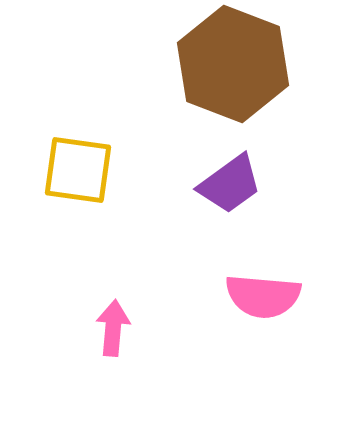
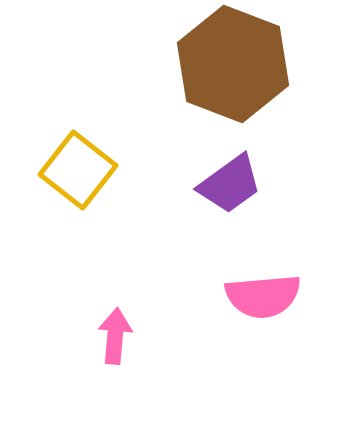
yellow square: rotated 30 degrees clockwise
pink semicircle: rotated 10 degrees counterclockwise
pink arrow: moved 2 px right, 8 px down
